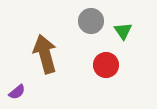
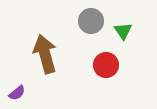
purple semicircle: moved 1 px down
